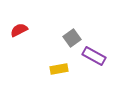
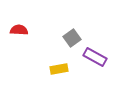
red semicircle: rotated 30 degrees clockwise
purple rectangle: moved 1 px right, 1 px down
